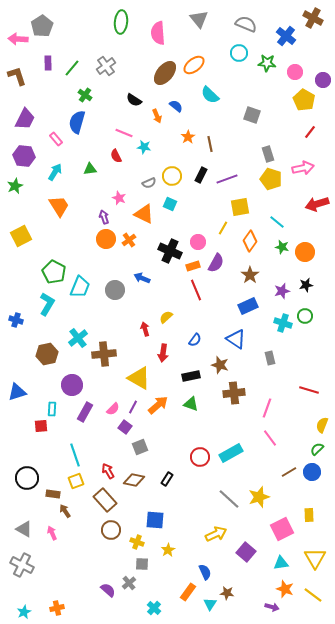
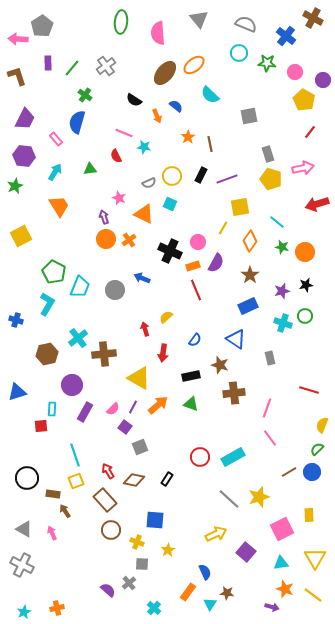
gray square at (252, 115): moved 3 px left, 1 px down; rotated 30 degrees counterclockwise
cyan rectangle at (231, 453): moved 2 px right, 4 px down
